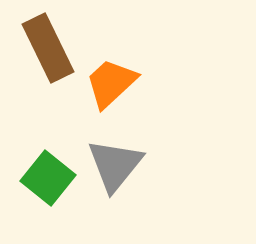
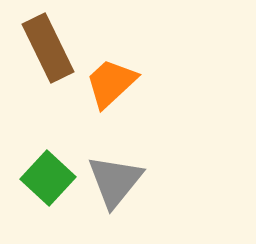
gray triangle: moved 16 px down
green square: rotated 4 degrees clockwise
